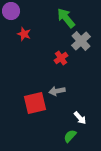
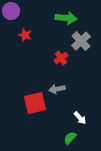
green arrow: rotated 135 degrees clockwise
red star: moved 1 px right, 1 px down
gray arrow: moved 2 px up
green semicircle: moved 2 px down
